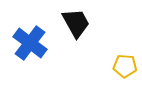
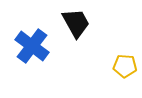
blue cross: moved 2 px right, 3 px down
